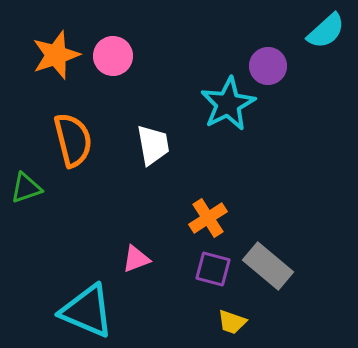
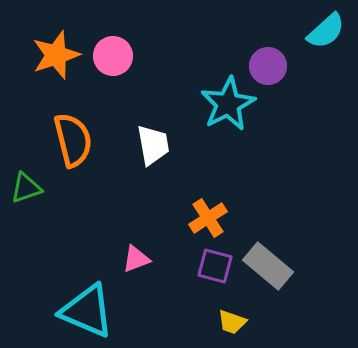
purple square: moved 2 px right, 3 px up
